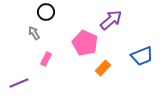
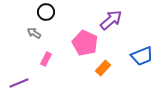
gray arrow: rotated 24 degrees counterclockwise
